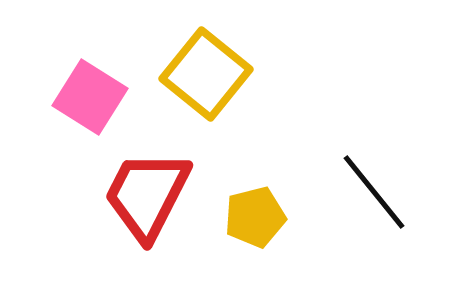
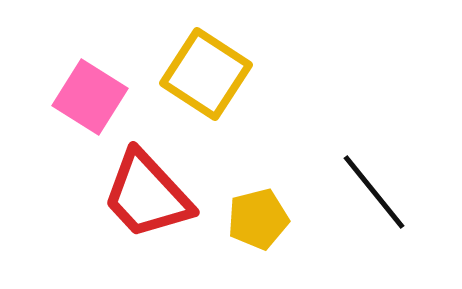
yellow square: rotated 6 degrees counterclockwise
red trapezoid: rotated 70 degrees counterclockwise
yellow pentagon: moved 3 px right, 2 px down
